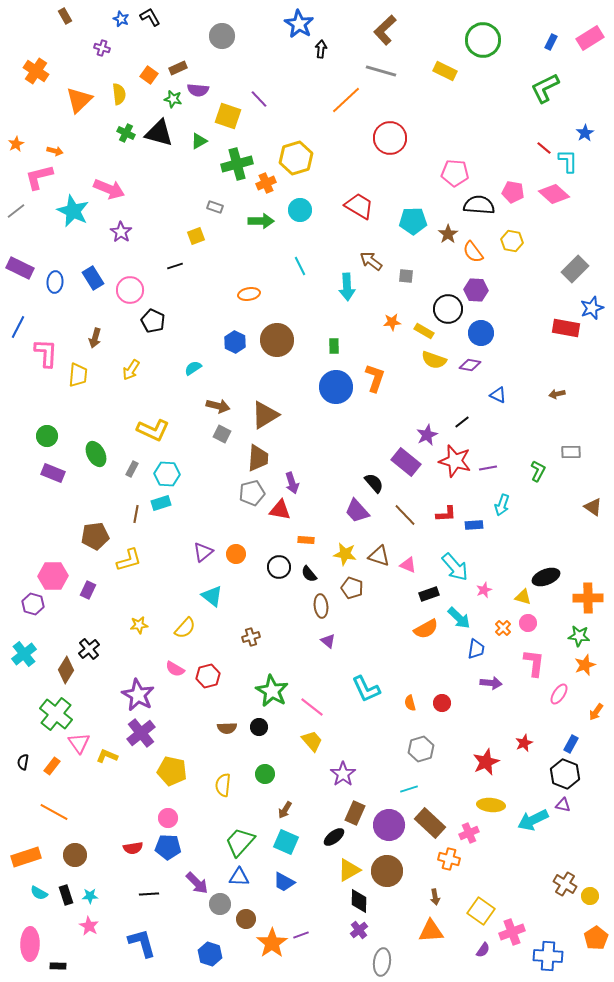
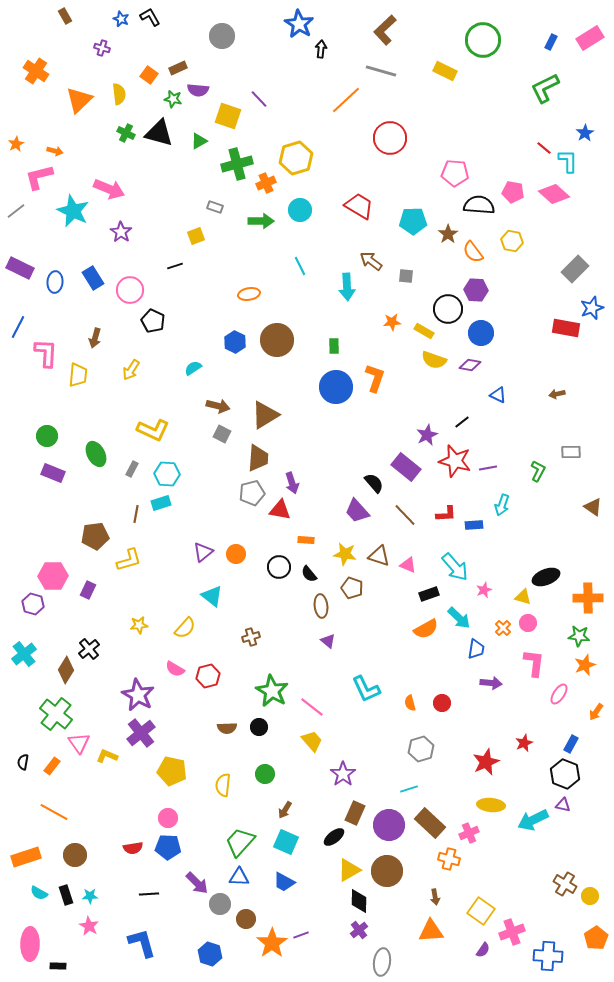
purple rectangle at (406, 462): moved 5 px down
